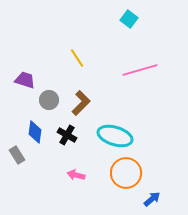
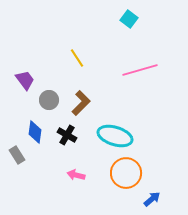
purple trapezoid: rotated 35 degrees clockwise
